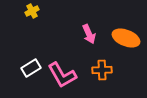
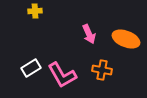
yellow cross: moved 3 px right; rotated 24 degrees clockwise
orange ellipse: moved 1 px down
orange cross: rotated 12 degrees clockwise
